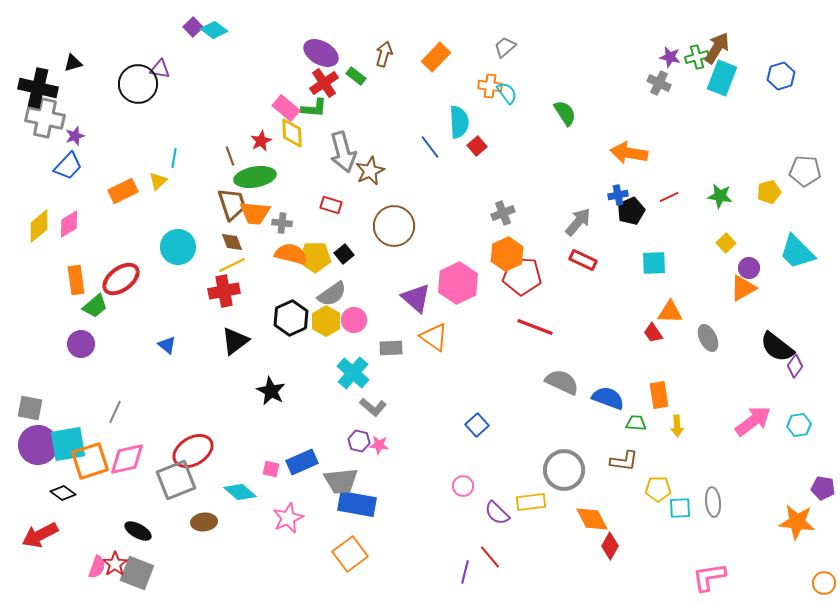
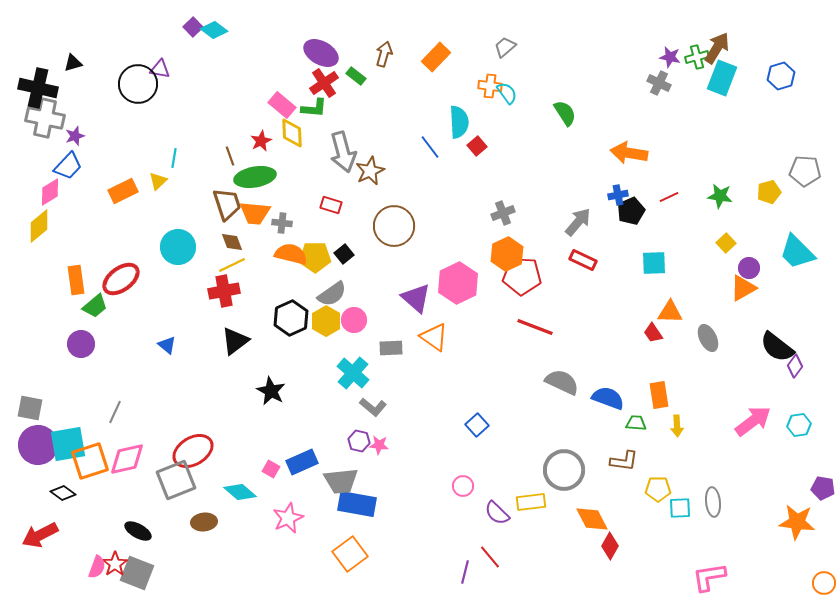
pink rectangle at (286, 108): moved 4 px left, 3 px up
brown trapezoid at (232, 204): moved 5 px left
pink diamond at (69, 224): moved 19 px left, 32 px up
pink square at (271, 469): rotated 18 degrees clockwise
